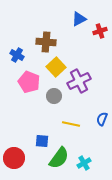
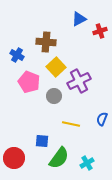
cyan cross: moved 3 px right
